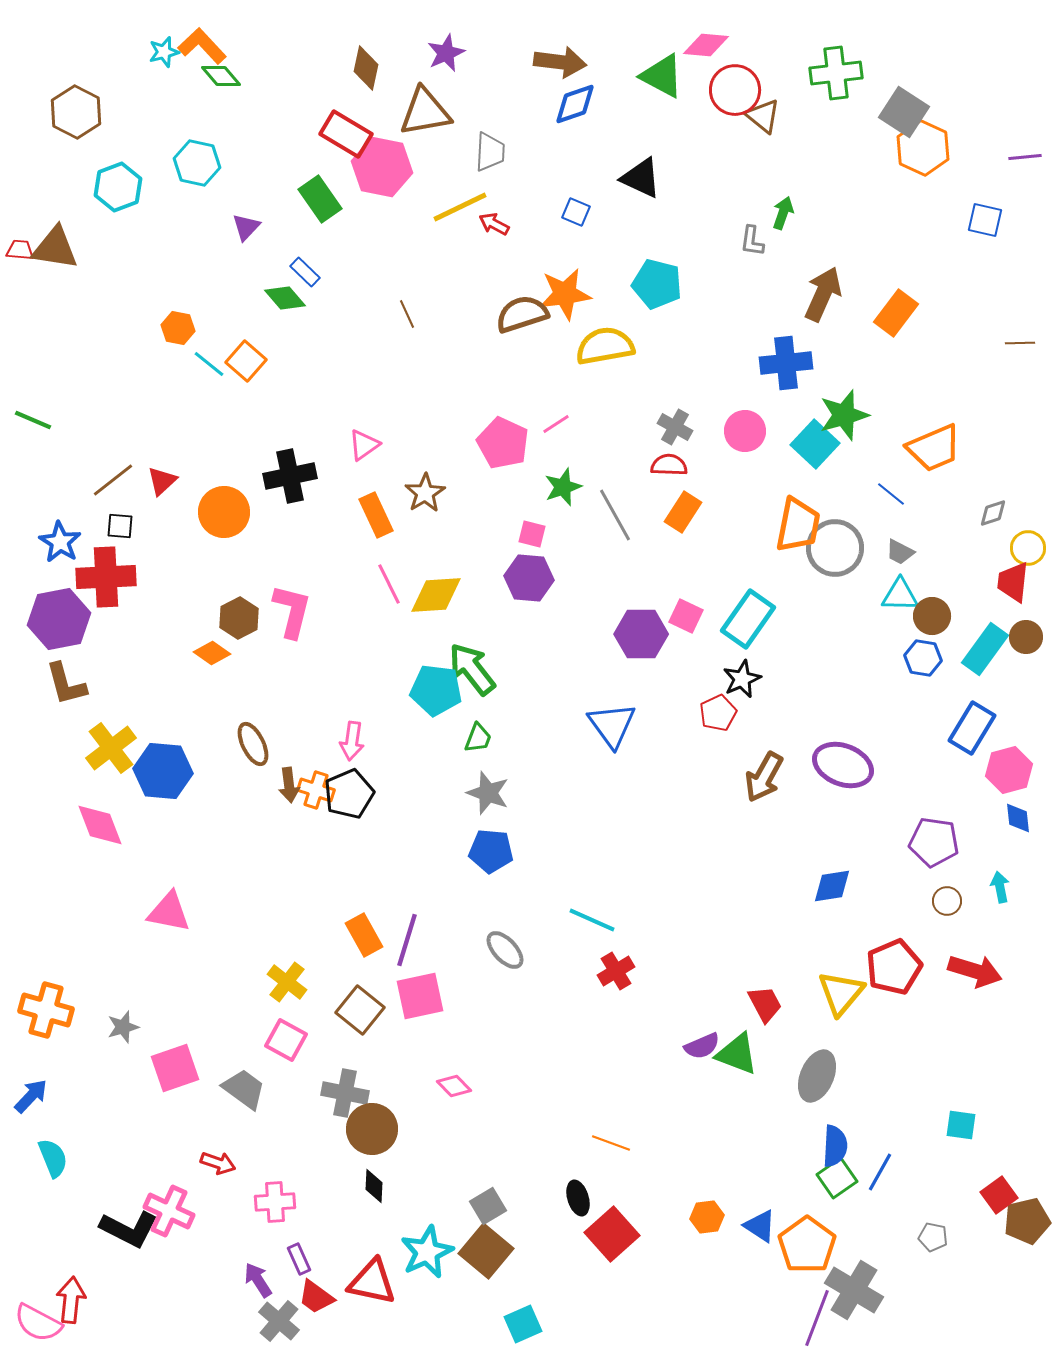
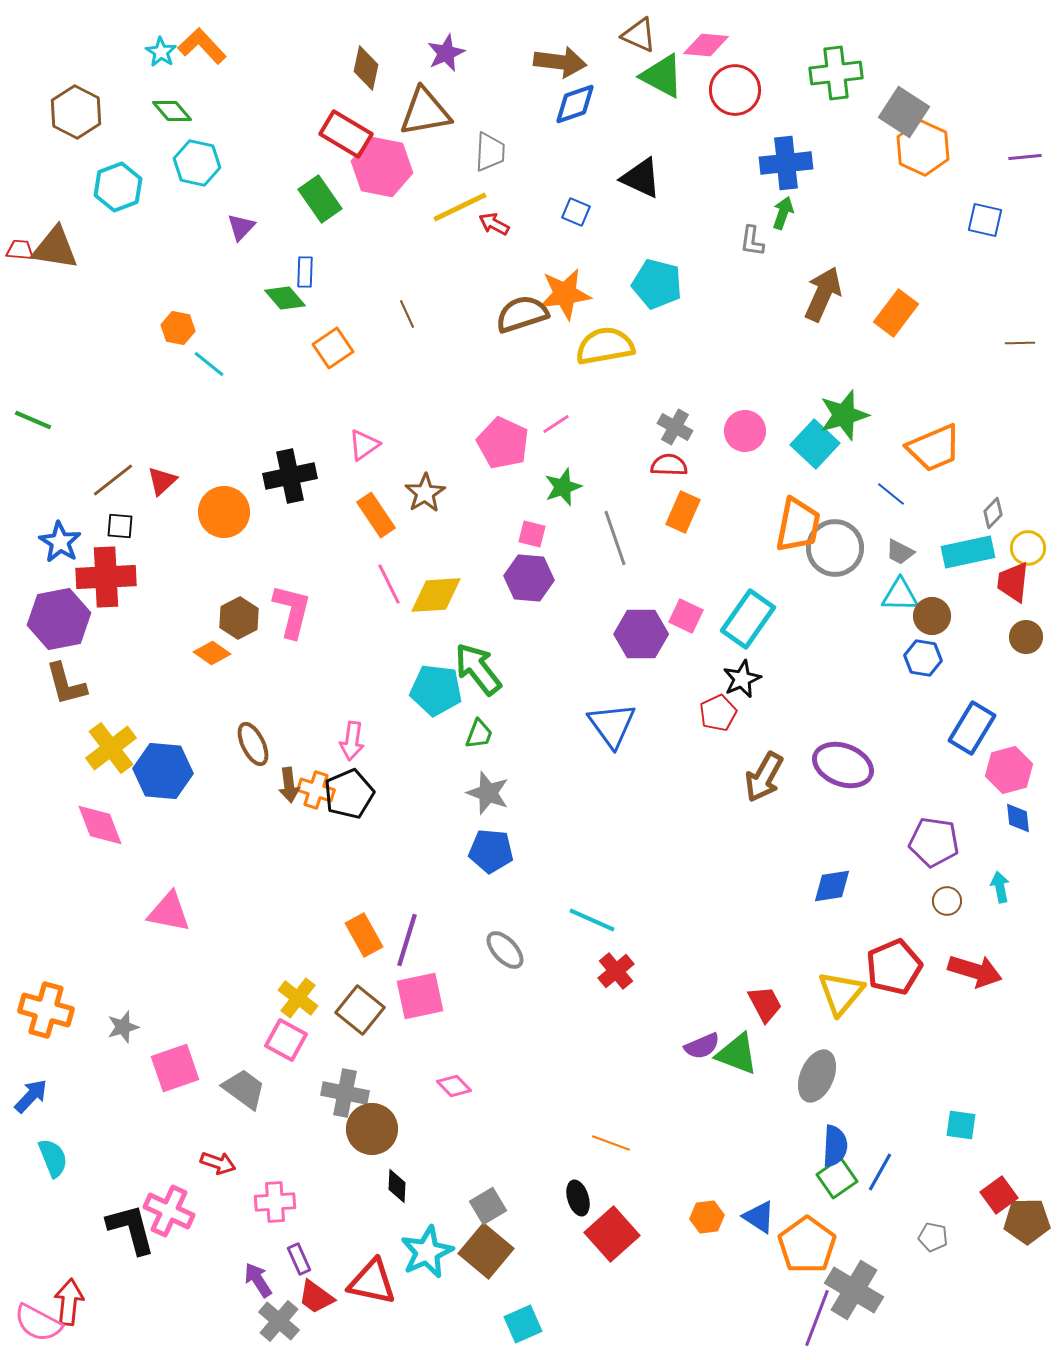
cyan star at (164, 52): moved 3 px left; rotated 24 degrees counterclockwise
green diamond at (221, 76): moved 49 px left, 35 px down
brown triangle at (763, 116): moved 124 px left, 81 px up; rotated 15 degrees counterclockwise
purple triangle at (246, 227): moved 5 px left
blue rectangle at (305, 272): rotated 48 degrees clockwise
orange square at (246, 361): moved 87 px right, 13 px up; rotated 15 degrees clockwise
blue cross at (786, 363): moved 200 px up
orange rectangle at (683, 512): rotated 9 degrees counterclockwise
gray diamond at (993, 513): rotated 28 degrees counterclockwise
orange rectangle at (376, 515): rotated 9 degrees counterclockwise
gray line at (615, 515): moved 23 px down; rotated 10 degrees clockwise
cyan rectangle at (985, 649): moved 17 px left, 97 px up; rotated 42 degrees clockwise
green arrow at (472, 669): moved 6 px right
green trapezoid at (478, 738): moved 1 px right, 4 px up
red cross at (616, 971): rotated 9 degrees counterclockwise
yellow cross at (287, 982): moved 11 px right, 16 px down
black diamond at (374, 1186): moved 23 px right
brown pentagon at (1027, 1221): rotated 12 degrees clockwise
blue triangle at (760, 1226): moved 1 px left, 9 px up
black L-shape at (129, 1229): moved 2 px right; rotated 132 degrees counterclockwise
red arrow at (71, 1300): moved 2 px left, 2 px down
